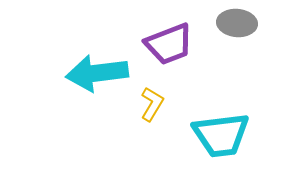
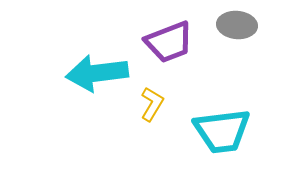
gray ellipse: moved 2 px down
purple trapezoid: moved 2 px up
cyan trapezoid: moved 1 px right, 4 px up
